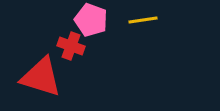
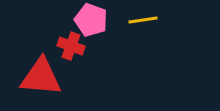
red triangle: rotated 12 degrees counterclockwise
